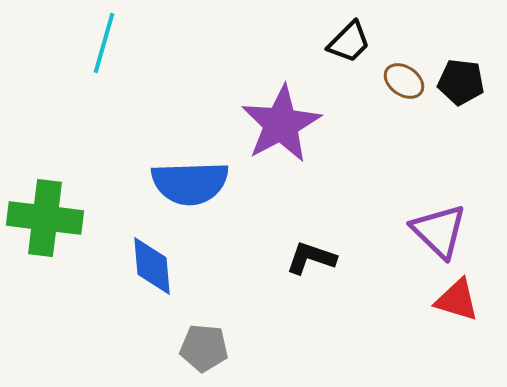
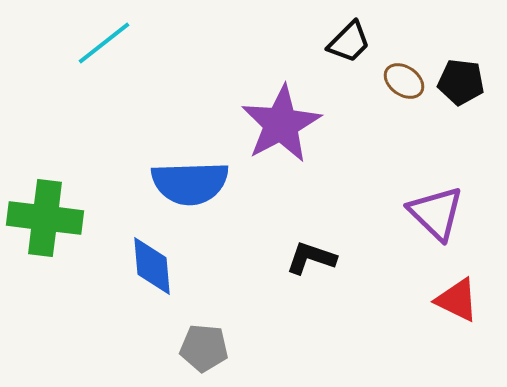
cyan line: rotated 36 degrees clockwise
purple triangle: moved 3 px left, 18 px up
red triangle: rotated 9 degrees clockwise
